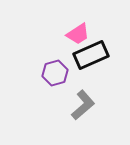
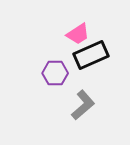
purple hexagon: rotated 15 degrees clockwise
